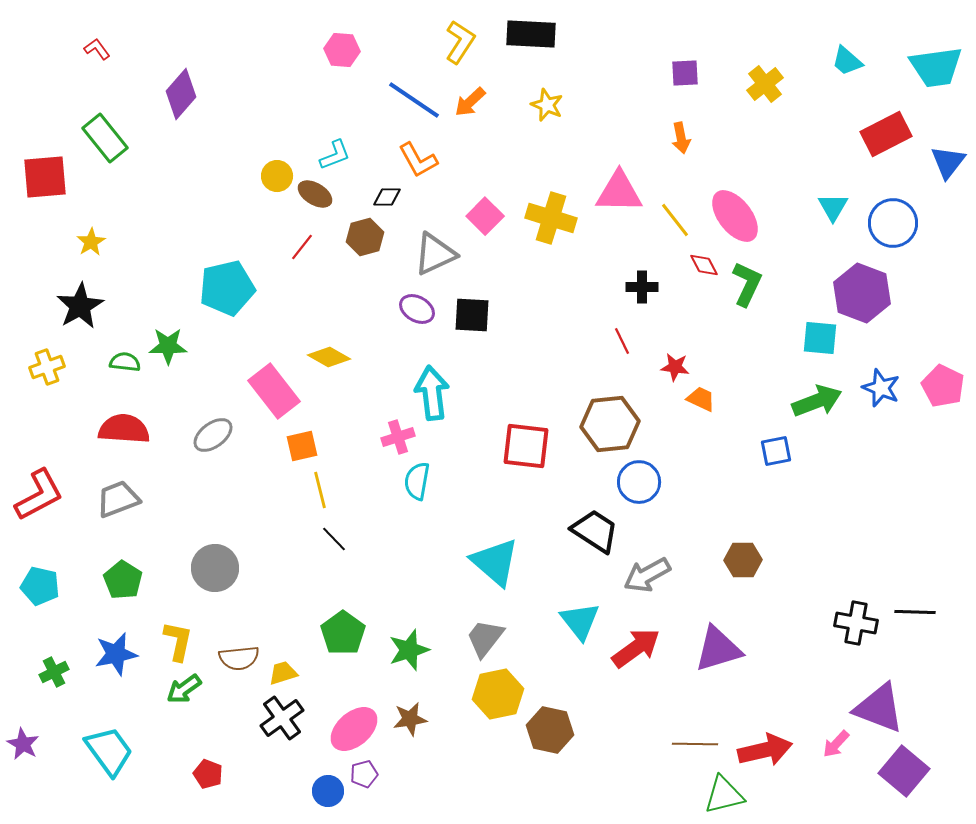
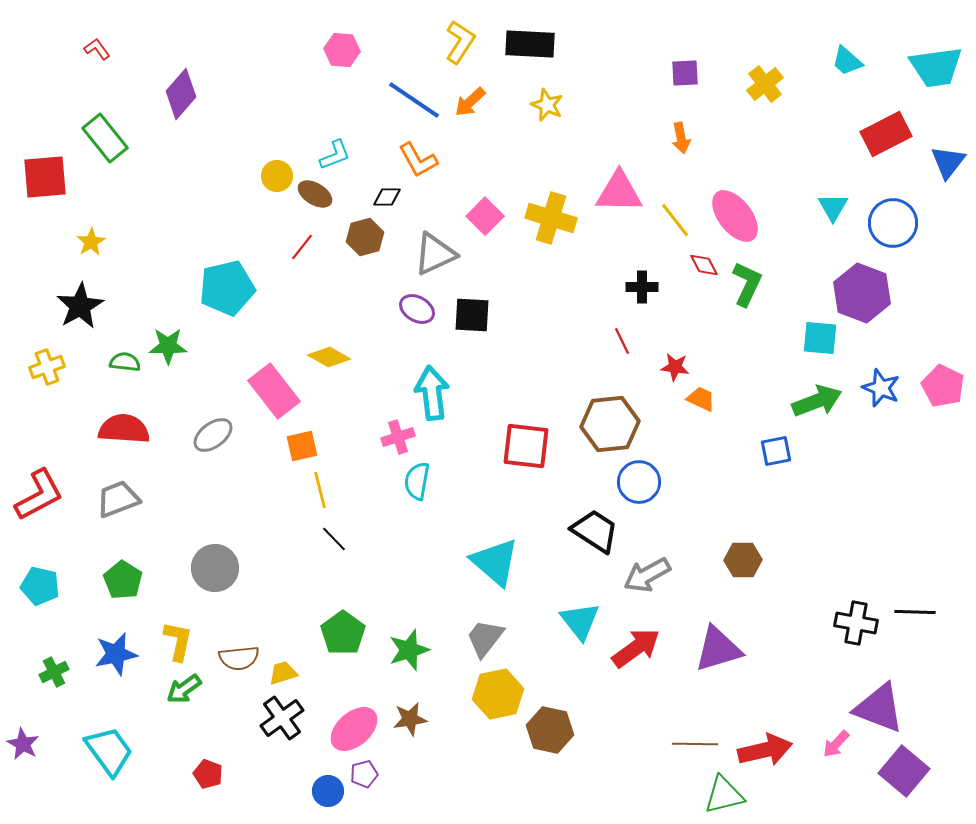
black rectangle at (531, 34): moved 1 px left, 10 px down
